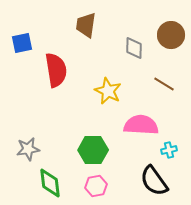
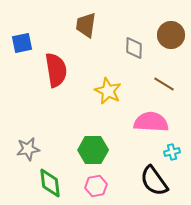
pink semicircle: moved 10 px right, 3 px up
cyan cross: moved 3 px right, 2 px down
